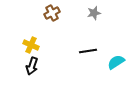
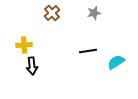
brown cross: rotated 14 degrees counterclockwise
yellow cross: moved 7 px left; rotated 28 degrees counterclockwise
black arrow: rotated 24 degrees counterclockwise
